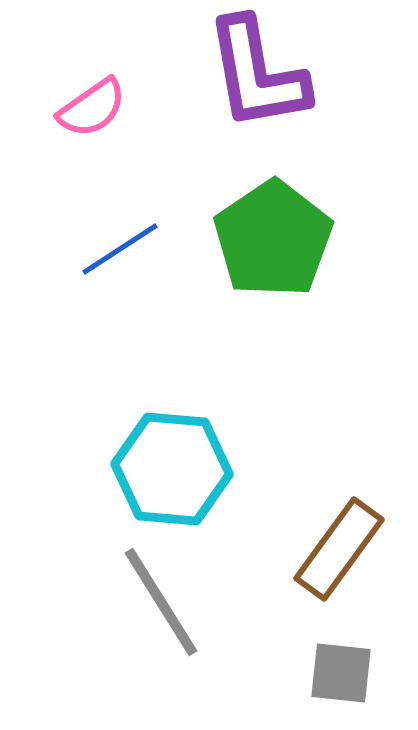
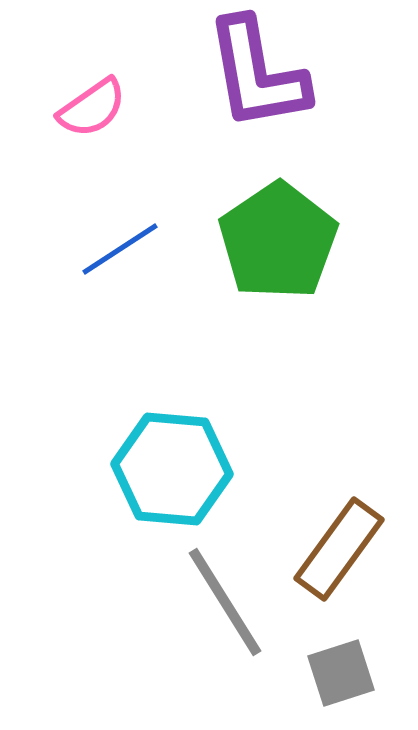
green pentagon: moved 5 px right, 2 px down
gray line: moved 64 px right
gray square: rotated 24 degrees counterclockwise
